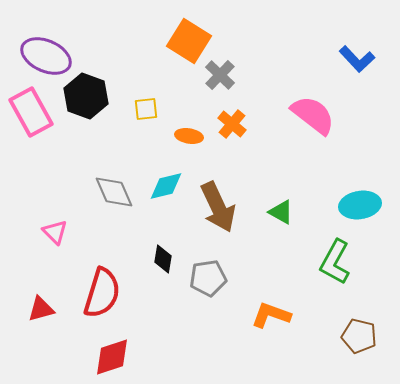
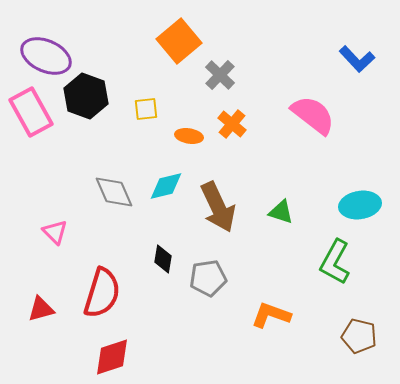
orange square: moved 10 px left; rotated 18 degrees clockwise
green triangle: rotated 12 degrees counterclockwise
